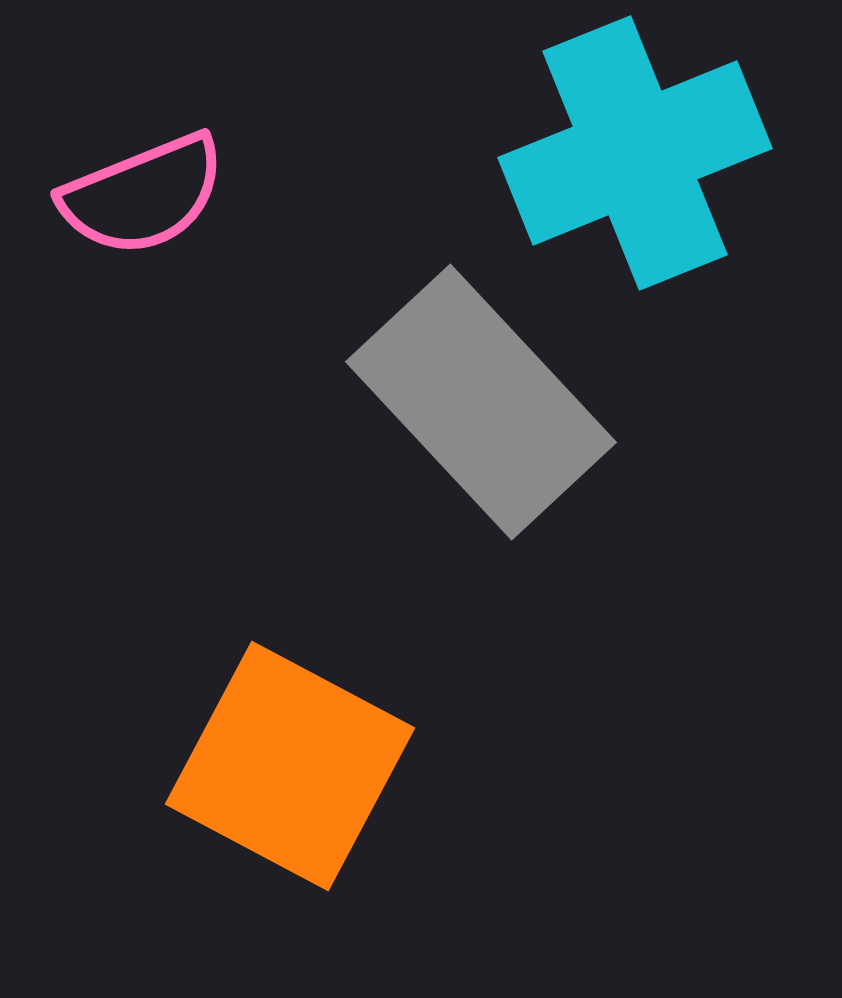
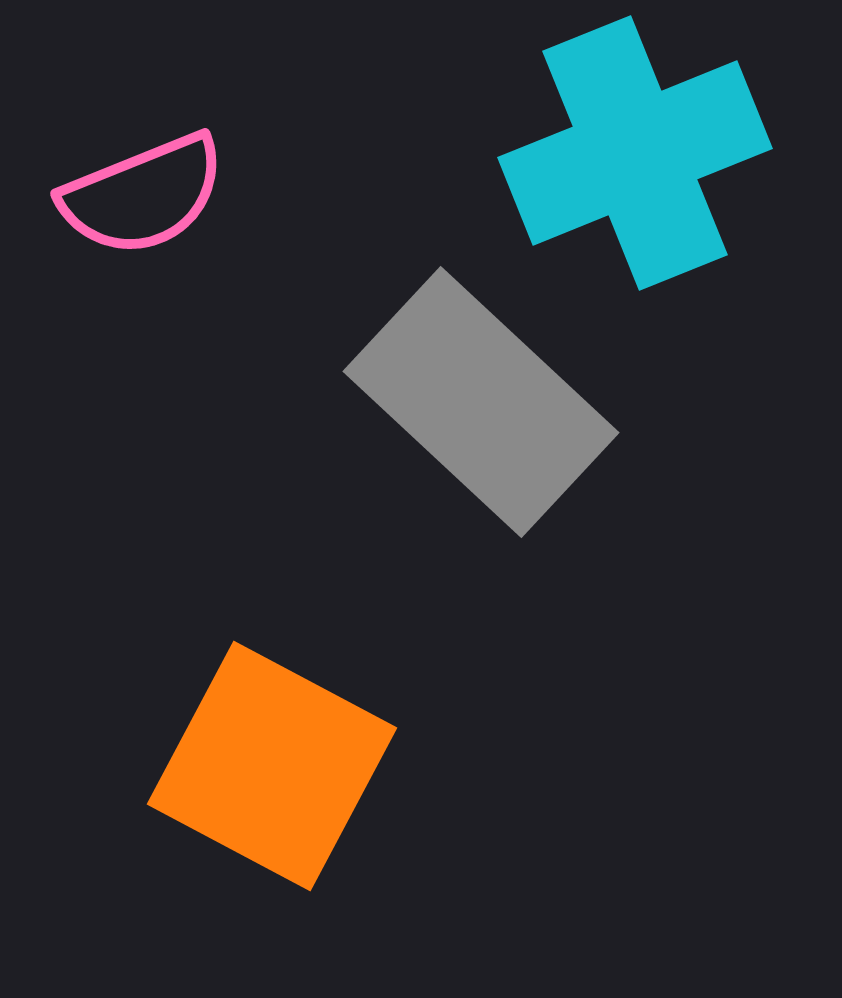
gray rectangle: rotated 4 degrees counterclockwise
orange square: moved 18 px left
